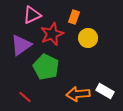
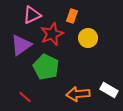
orange rectangle: moved 2 px left, 1 px up
white rectangle: moved 4 px right, 1 px up
